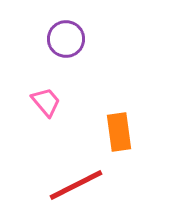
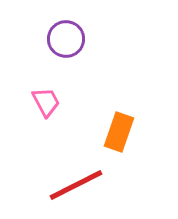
pink trapezoid: rotated 12 degrees clockwise
orange rectangle: rotated 27 degrees clockwise
